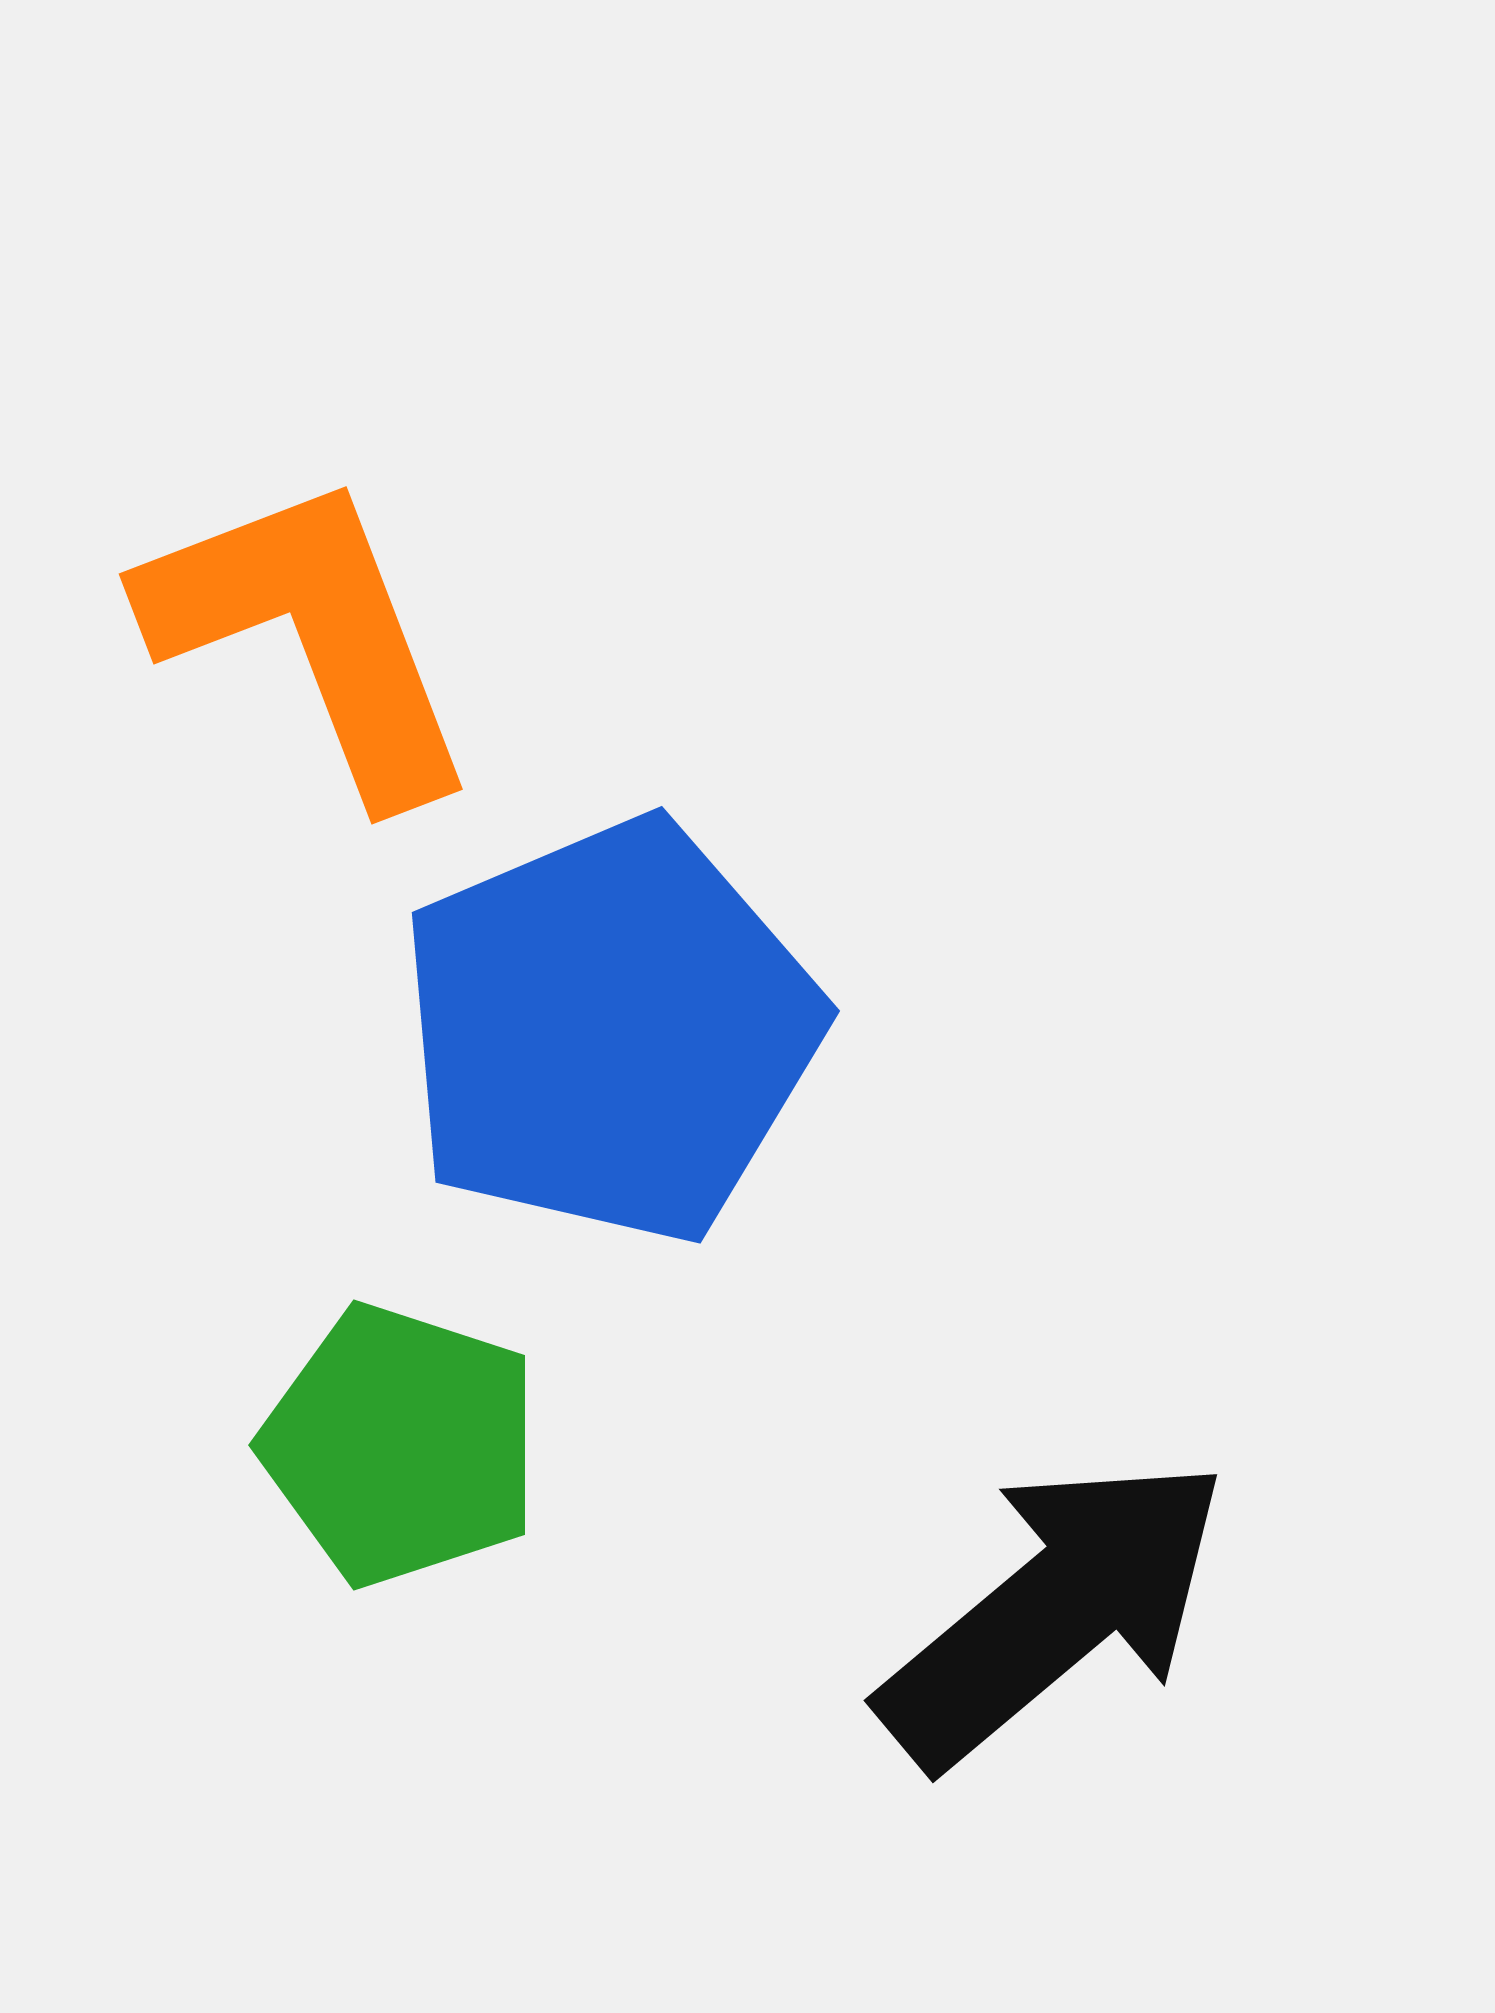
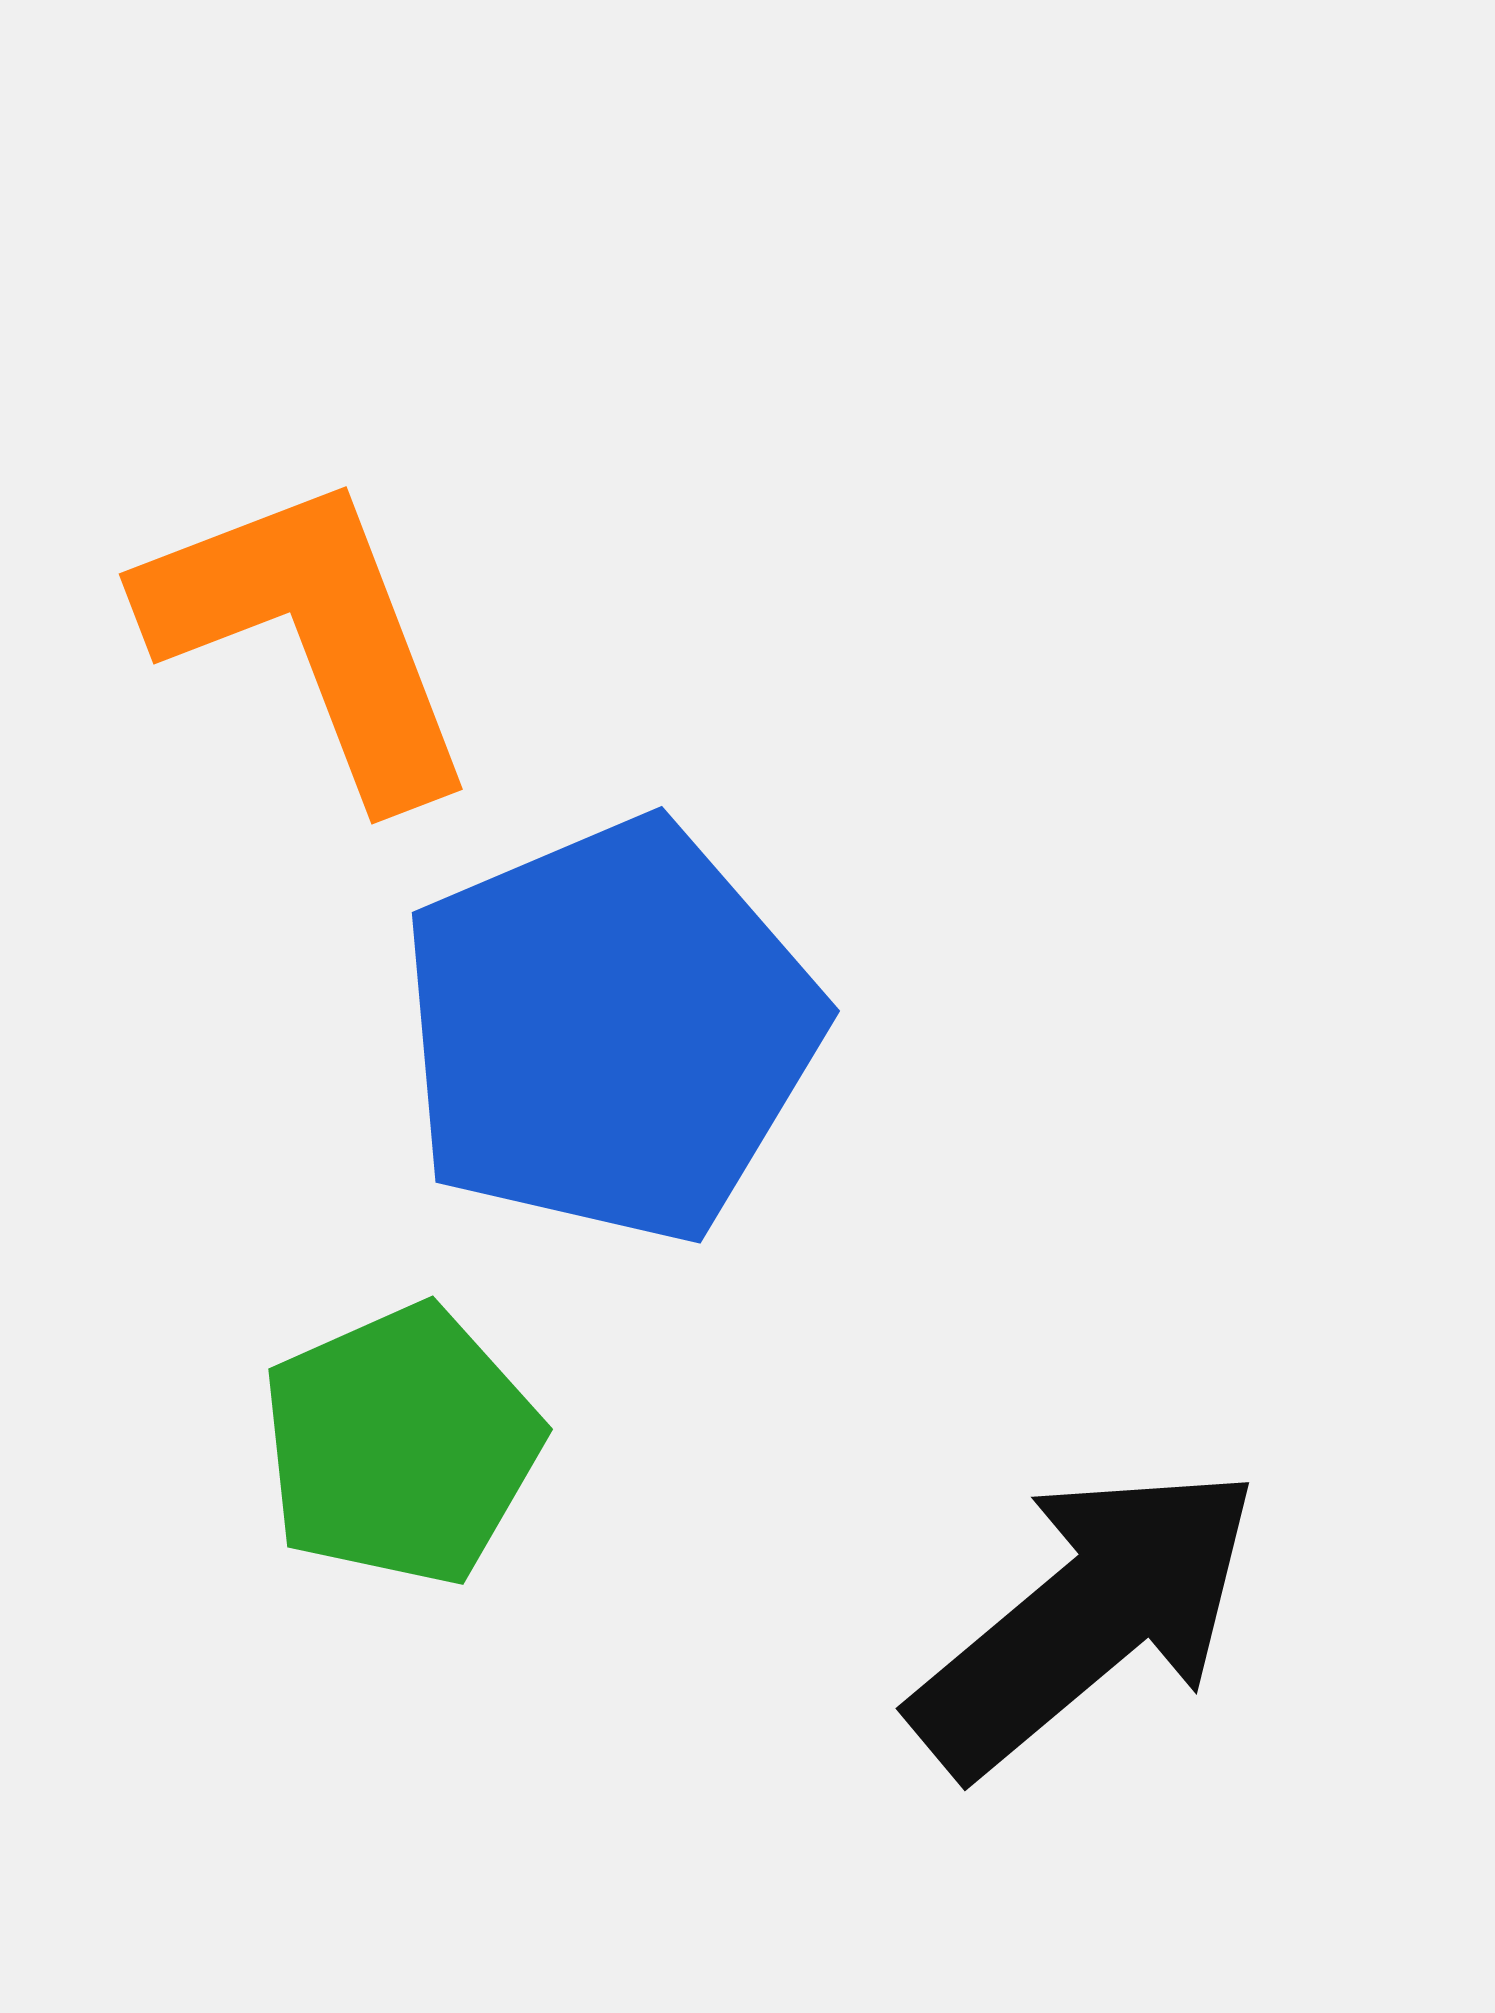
green pentagon: rotated 30 degrees clockwise
black arrow: moved 32 px right, 8 px down
